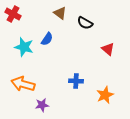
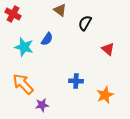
brown triangle: moved 3 px up
black semicircle: rotated 91 degrees clockwise
orange arrow: rotated 30 degrees clockwise
